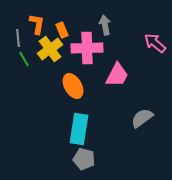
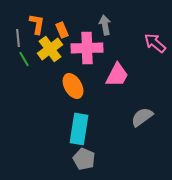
gray semicircle: moved 1 px up
gray pentagon: rotated 10 degrees clockwise
